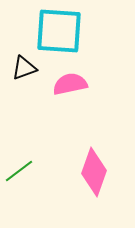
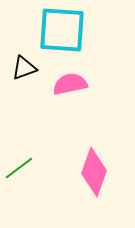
cyan square: moved 3 px right, 1 px up
green line: moved 3 px up
